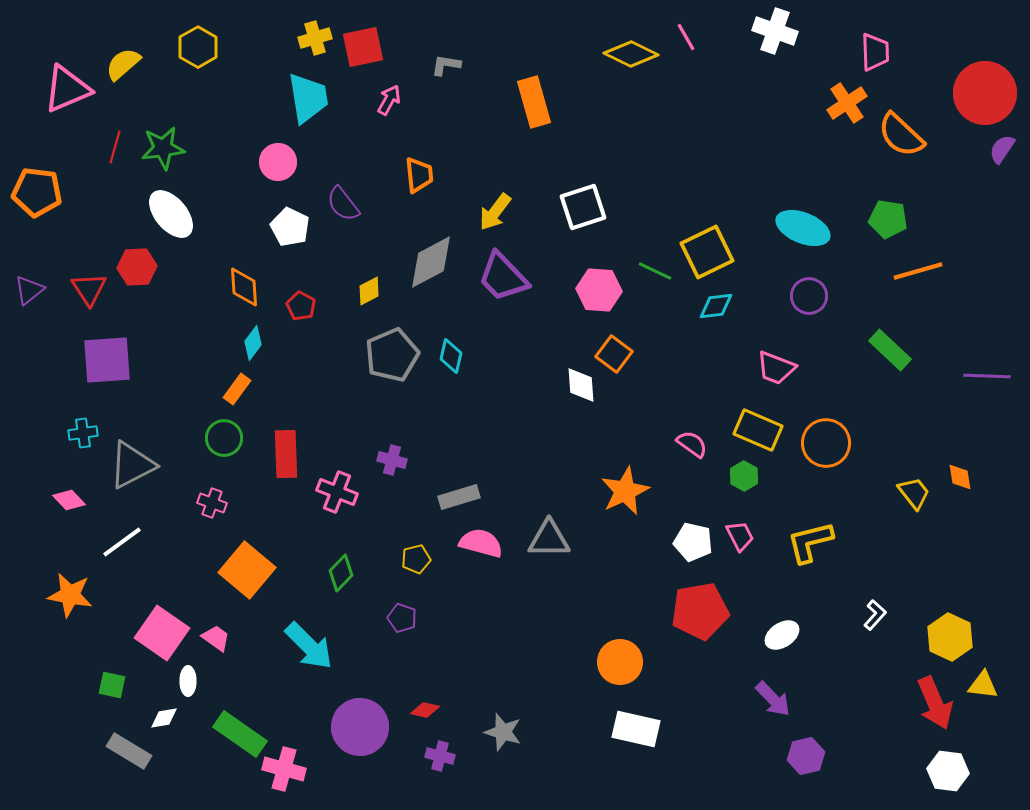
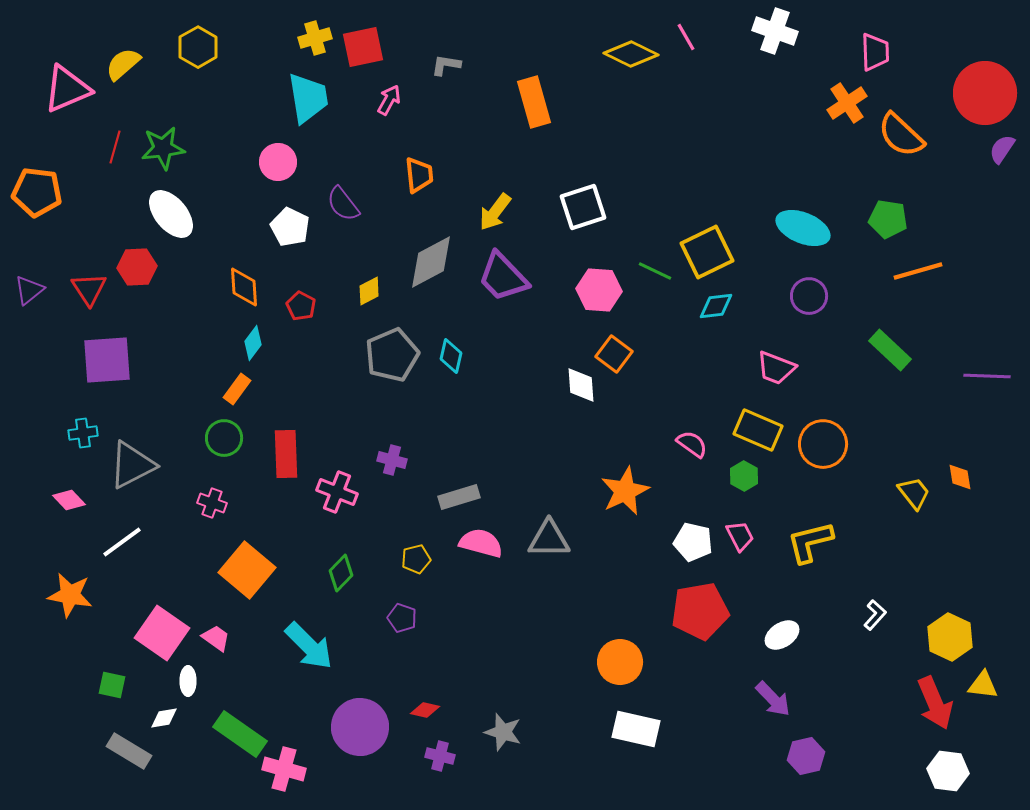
orange circle at (826, 443): moved 3 px left, 1 px down
